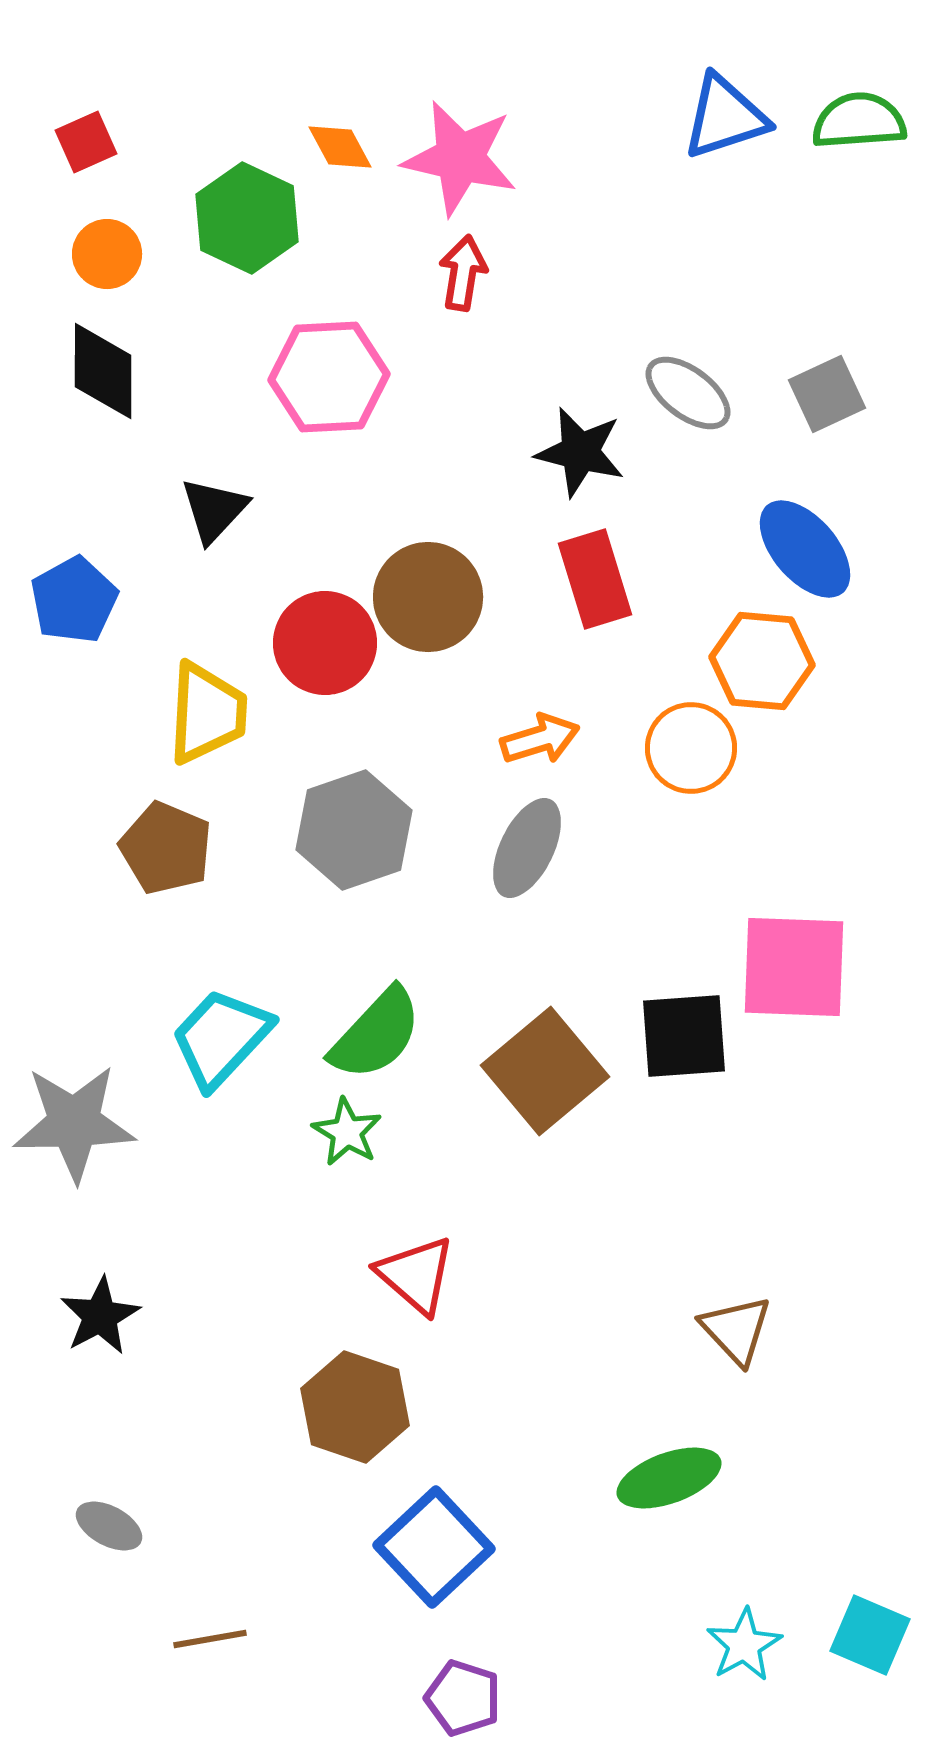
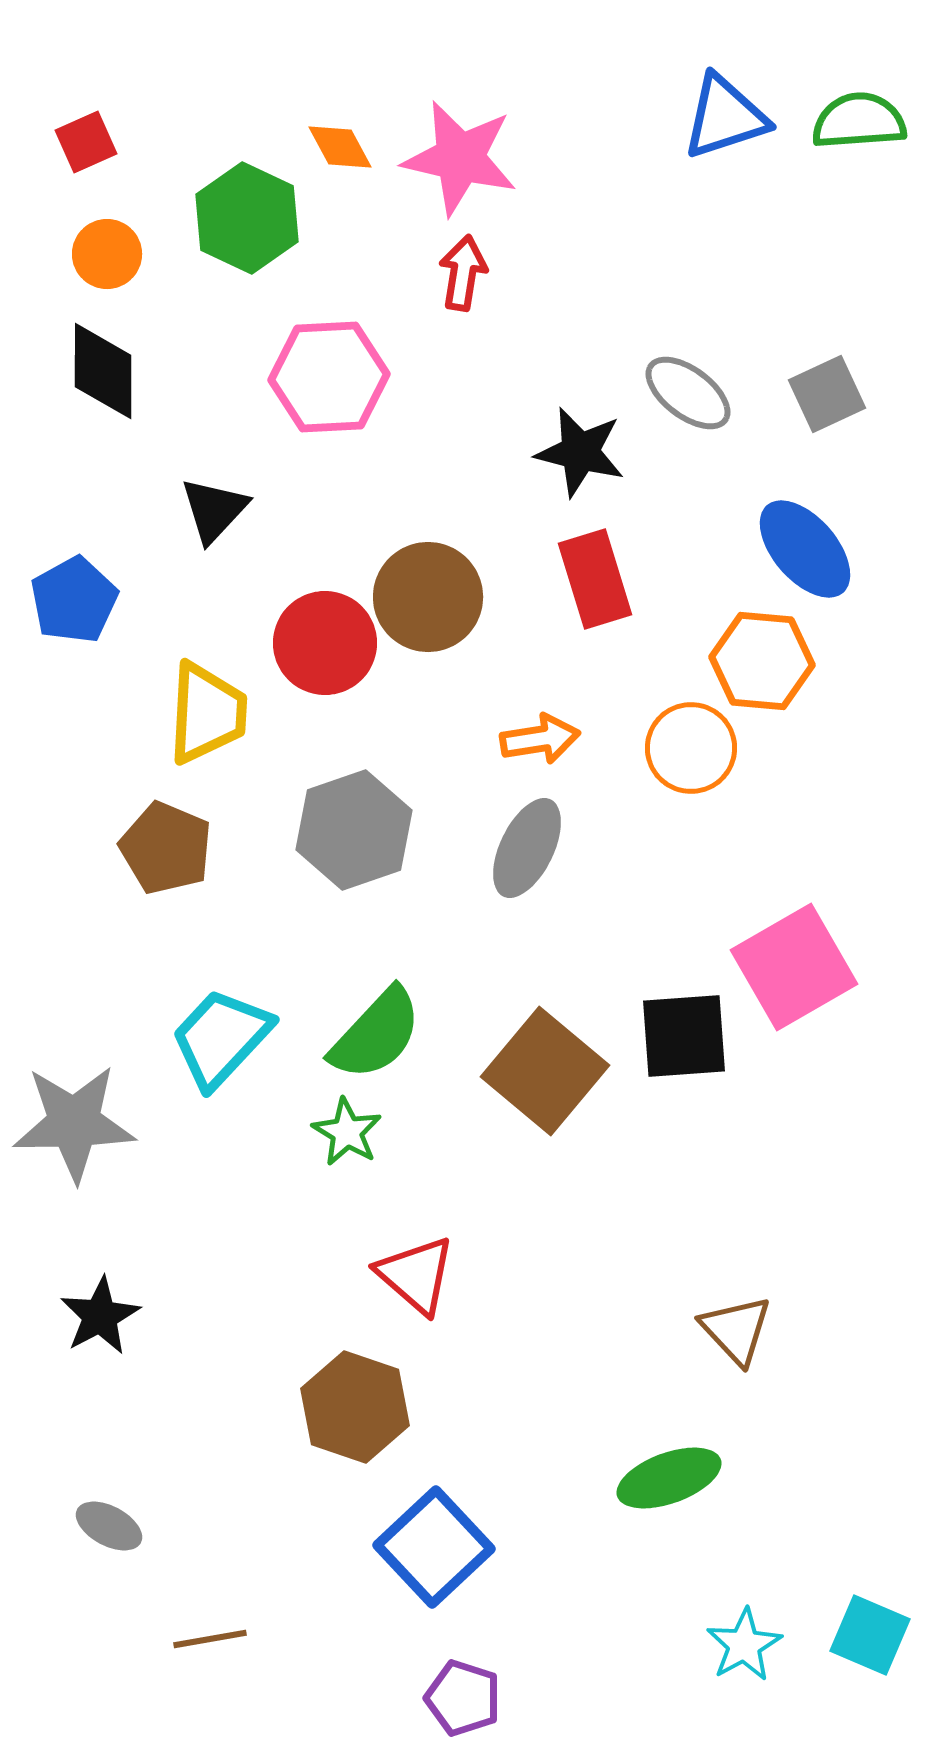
orange arrow at (540, 739): rotated 8 degrees clockwise
pink square at (794, 967): rotated 32 degrees counterclockwise
brown square at (545, 1071): rotated 10 degrees counterclockwise
